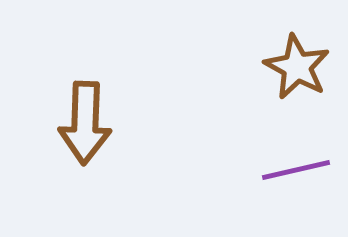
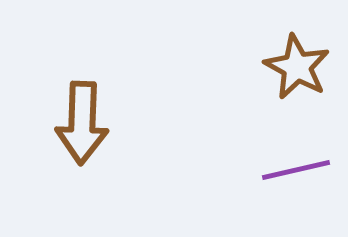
brown arrow: moved 3 px left
